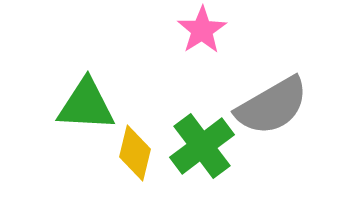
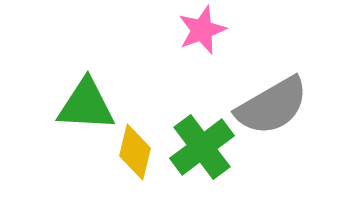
pink star: rotated 12 degrees clockwise
green cross: moved 1 px down
yellow diamond: moved 1 px up
